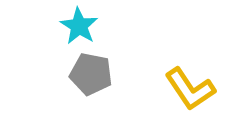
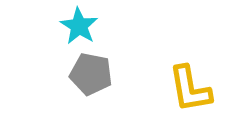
yellow L-shape: rotated 24 degrees clockwise
